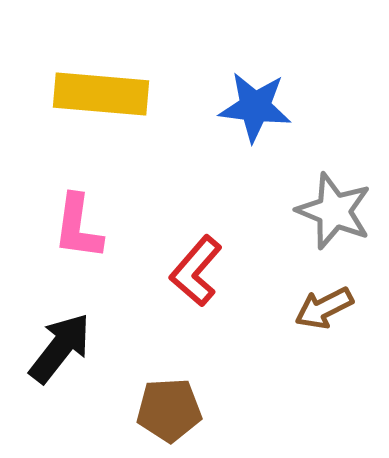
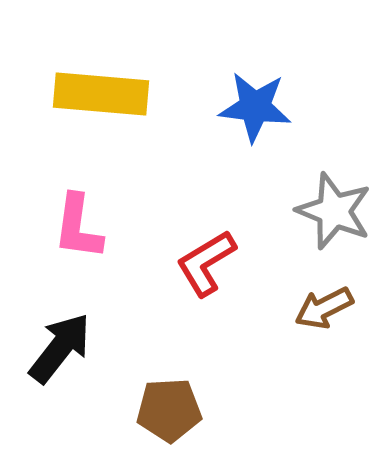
red L-shape: moved 10 px right, 8 px up; rotated 18 degrees clockwise
